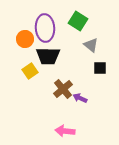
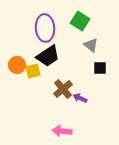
green square: moved 2 px right
orange circle: moved 8 px left, 26 px down
black trapezoid: rotated 35 degrees counterclockwise
yellow square: moved 3 px right; rotated 21 degrees clockwise
pink arrow: moved 3 px left
